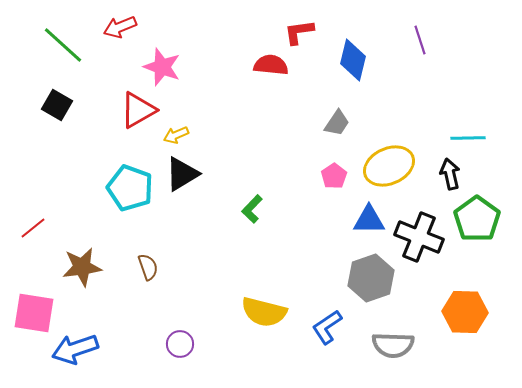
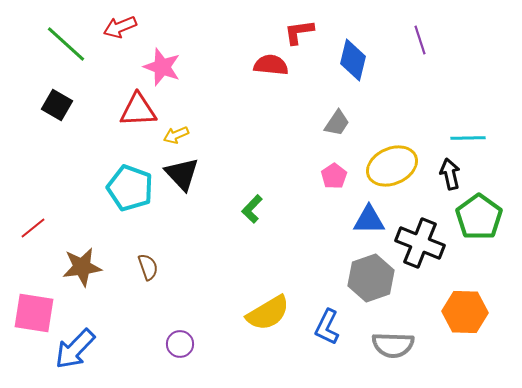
green line: moved 3 px right, 1 px up
red triangle: rotated 27 degrees clockwise
yellow ellipse: moved 3 px right
black triangle: rotated 42 degrees counterclockwise
green pentagon: moved 2 px right, 2 px up
black cross: moved 1 px right, 6 px down
yellow semicircle: moved 4 px right, 1 px down; rotated 45 degrees counterclockwise
blue L-shape: rotated 30 degrees counterclockwise
blue arrow: rotated 27 degrees counterclockwise
